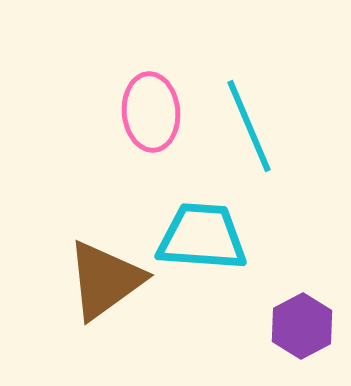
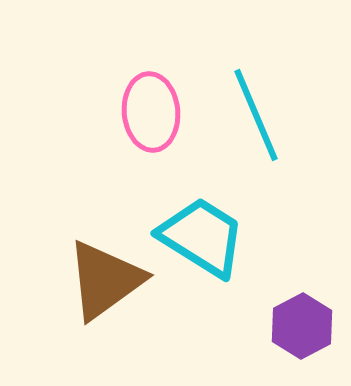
cyan line: moved 7 px right, 11 px up
cyan trapezoid: rotated 28 degrees clockwise
